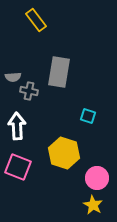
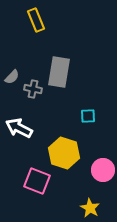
yellow rectangle: rotated 15 degrees clockwise
gray semicircle: moved 1 px left; rotated 42 degrees counterclockwise
gray cross: moved 4 px right, 2 px up
cyan square: rotated 21 degrees counterclockwise
white arrow: moved 2 px right, 2 px down; rotated 60 degrees counterclockwise
pink square: moved 19 px right, 14 px down
pink circle: moved 6 px right, 8 px up
yellow star: moved 3 px left, 3 px down
